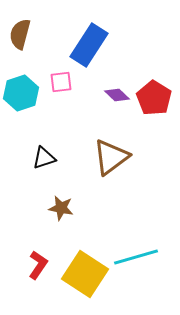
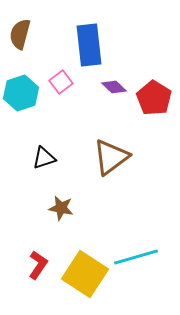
blue rectangle: rotated 39 degrees counterclockwise
pink square: rotated 30 degrees counterclockwise
purple diamond: moved 3 px left, 8 px up
